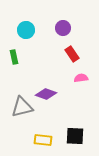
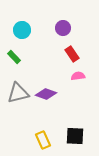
cyan circle: moved 4 px left
green rectangle: rotated 32 degrees counterclockwise
pink semicircle: moved 3 px left, 2 px up
gray triangle: moved 4 px left, 14 px up
yellow rectangle: rotated 60 degrees clockwise
